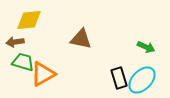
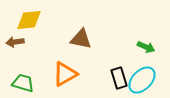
green trapezoid: moved 21 px down
orange triangle: moved 22 px right
